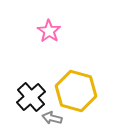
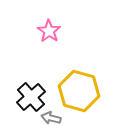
yellow hexagon: moved 3 px right
gray arrow: moved 1 px left
